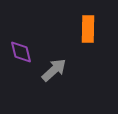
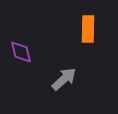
gray arrow: moved 10 px right, 9 px down
